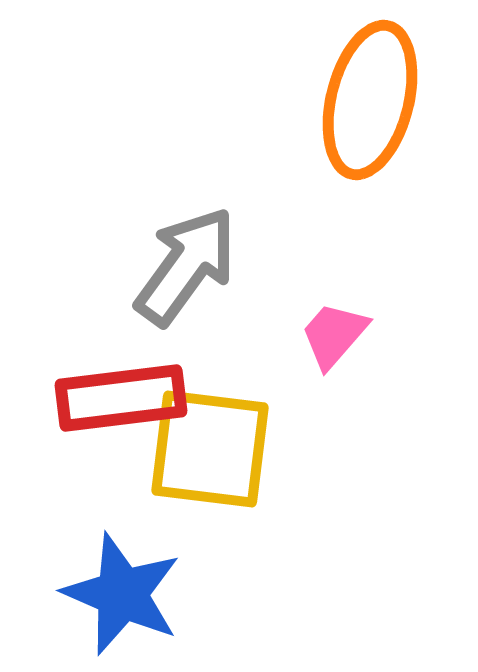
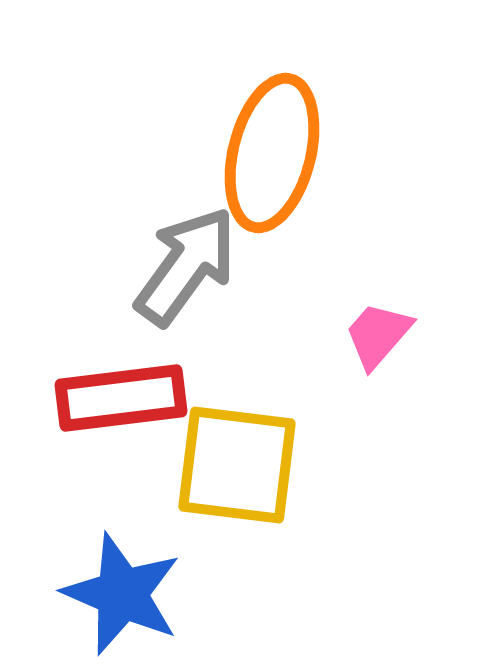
orange ellipse: moved 98 px left, 53 px down
pink trapezoid: moved 44 px right
yellow square: moved 27 px right, 16 px down
